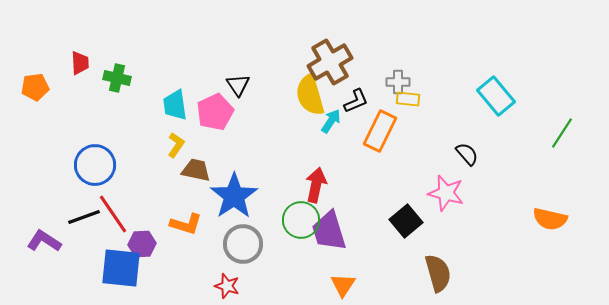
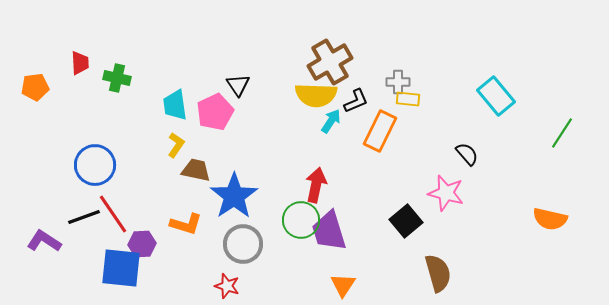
yellow semicircle: moved 6 px right; rotated 72 degrees counterclockwise
